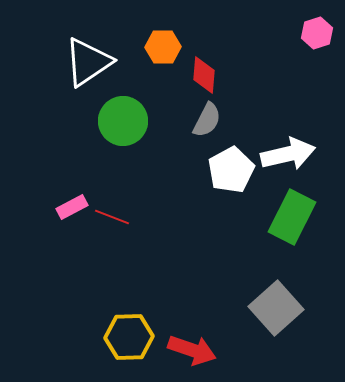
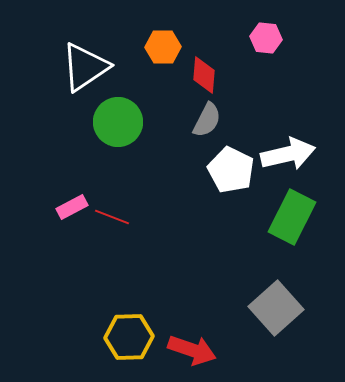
pink hexagon: moved 51 px left, 5 px down; rotated 24 degrees clockwise
white triangle: moved 3 px left, 5 px down
green circle: moved 5 px left, 1 px down
white pentagon: rotated 18 degrees counterclockwise
